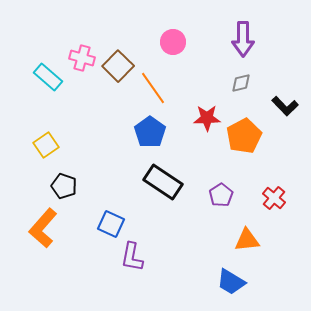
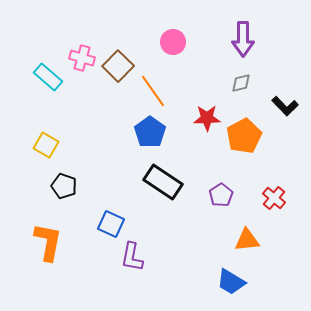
orange line: moved 3 px down
yellow square: rotated 25 degrees counterclockwise
orange L-shape: moved 5 px right, 14 px down; rotated 150 degrees clockwise
